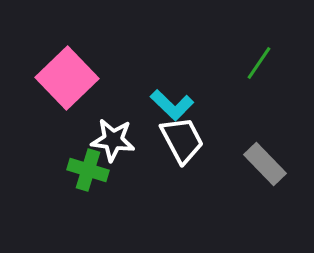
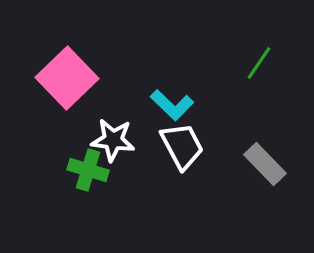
white trapezoid: moved 6 px down
